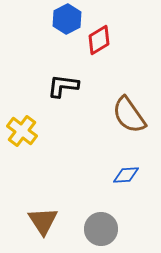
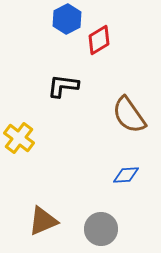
yellow cross: moved 3 px left, 7 px down
brown triangle: rotated 40 degrees clockwise
